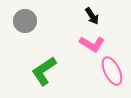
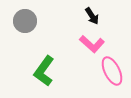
pink L-shape: rotated 10 degrees clockwise
green L-shape: rotated 20 degrees counterclockwise
